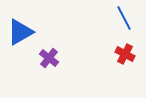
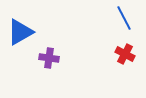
purple cross: rotated 30 degrees counterclockwise
